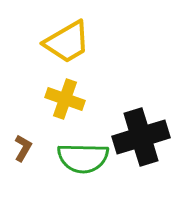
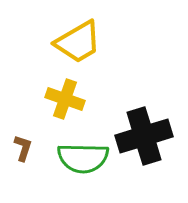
yellow trapezoid: moved 11 px right
black cross: moved 3 px right, 1 px up
brown L-shape: rotated 12 degrees counterclockwise
